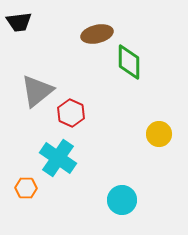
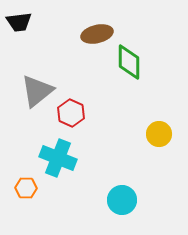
cyan cross: rotated 12 degrees counterclockwise
